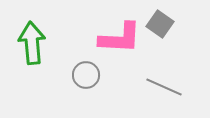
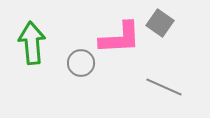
gray square: moved 1 px up
pink L-shape: rotated 6 degrees counterclockwise
gray circle: moved 5 px left, 12 px up
